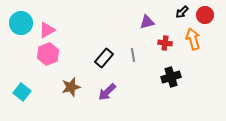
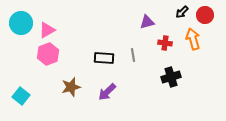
black rectangle: rotated 54 degrees clockwise
cyan square: moved 1 px left, 4 px down
